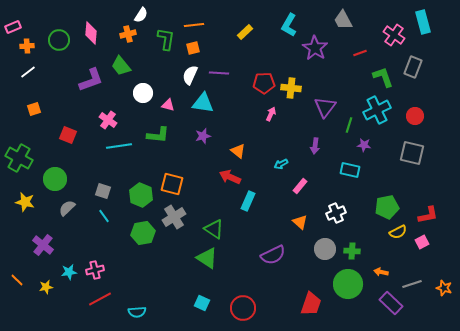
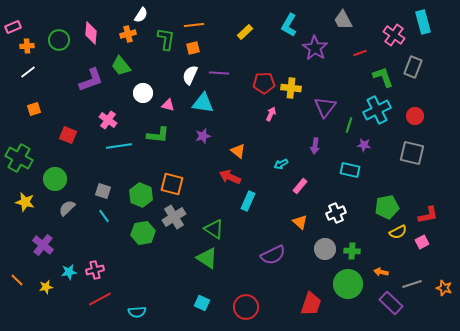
red circle at (243, 308): moved 3 px right, 1 px up
